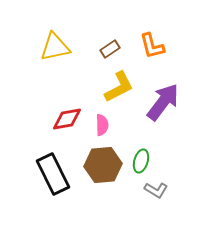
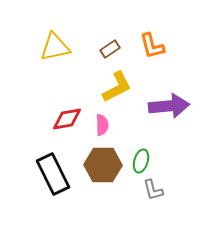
yellow L-shape: moved 2 px left
purple arrow: moved 6 px right, 4 px down; rotated 48 degrees clockwise
brown hexagon: rotated 6 degrees clockwise
gray L-shape: moved 3 px left; rotated 45 degrees clockwise
